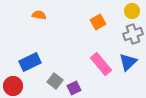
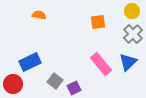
orange square: rotated 21 degrees clockwise
gray cross: rotated 24 degrees counterclockwise
red circle: moved 2 px up
